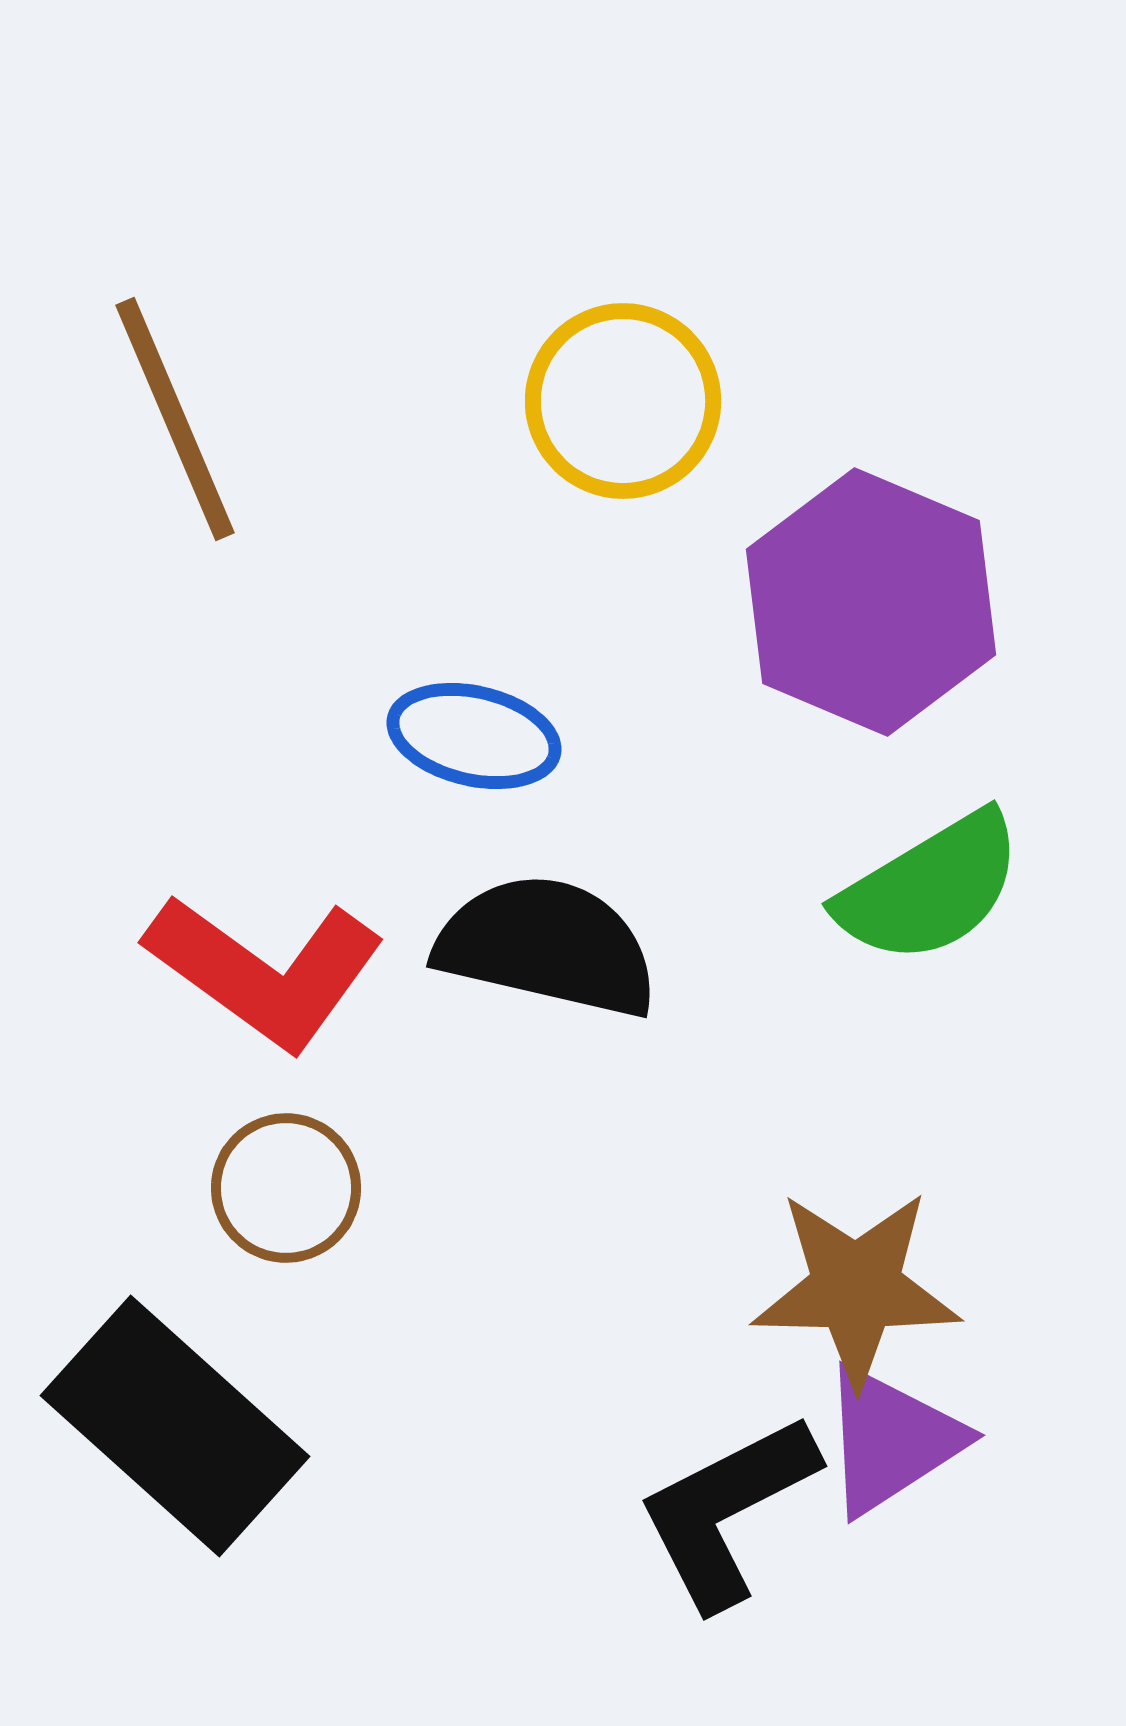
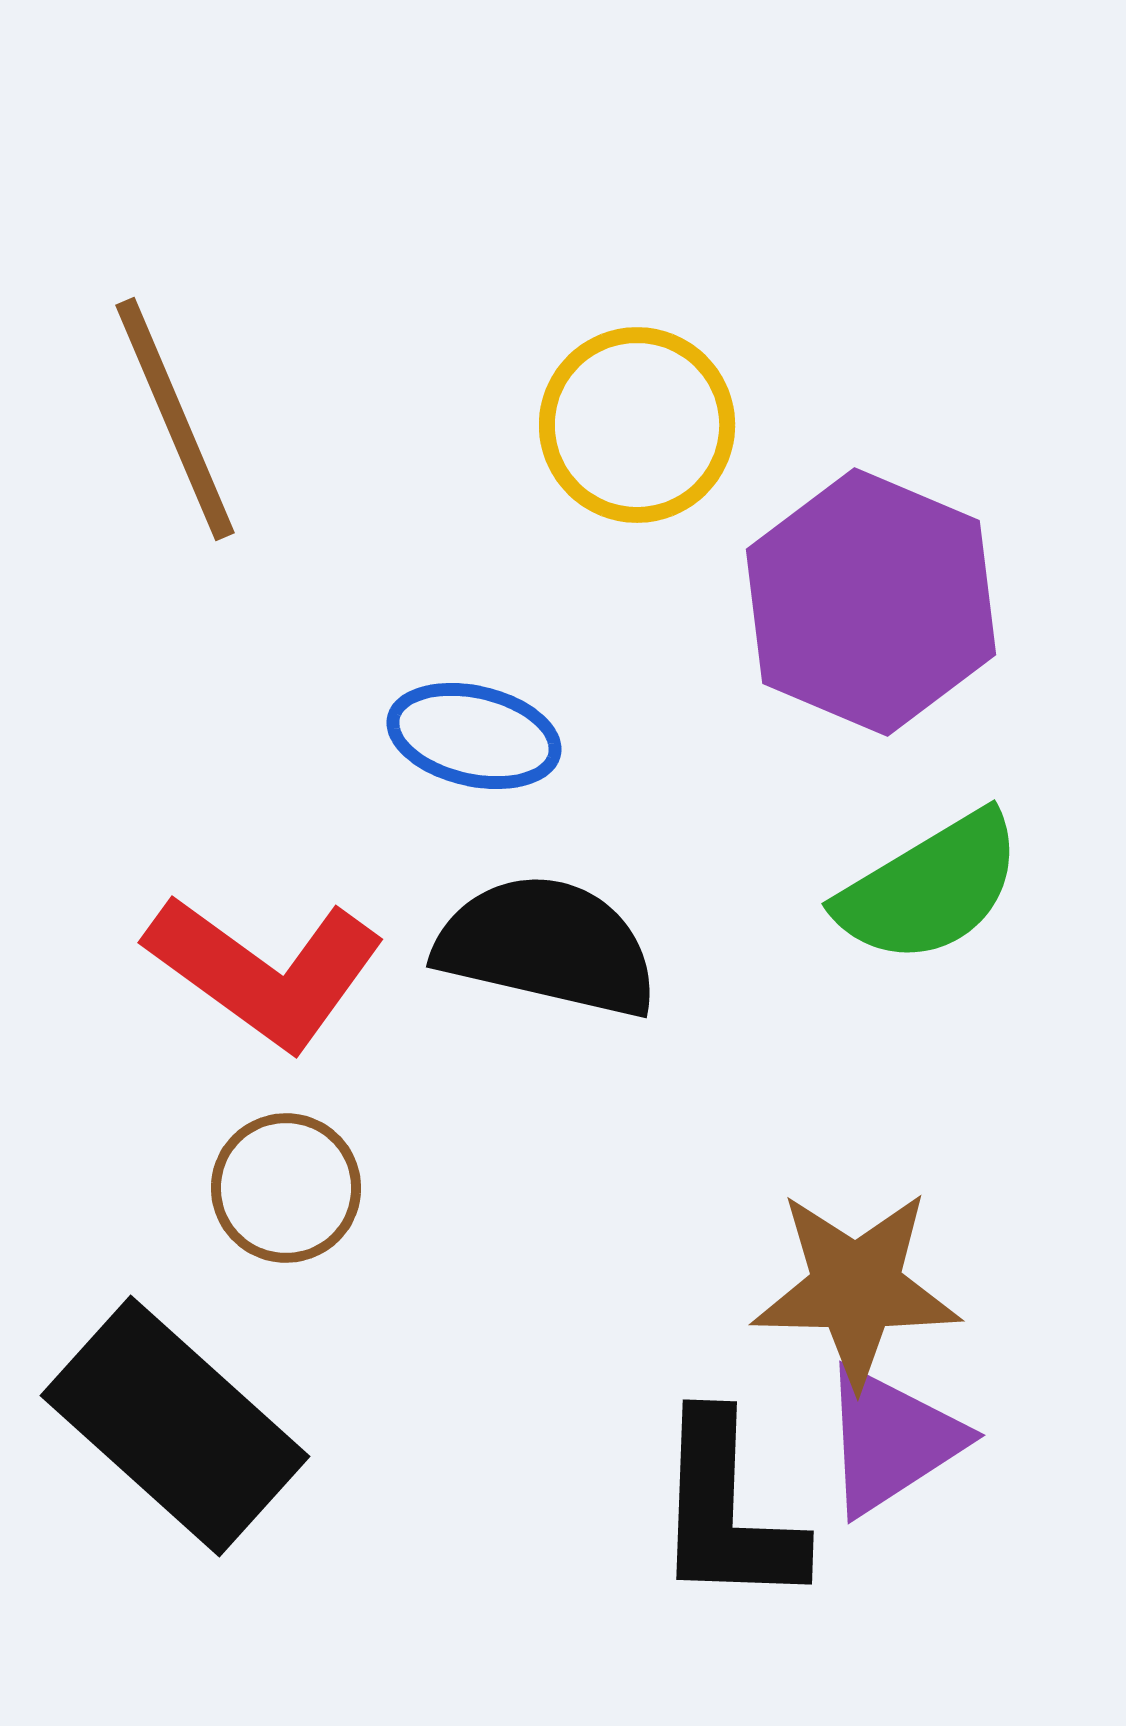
yellow circle: moved 14 px right, 24 px down
black L-shape: rotated 61 degrees counterclockwise
